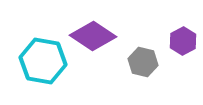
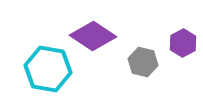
purple hexagon: moved 2 px down
cyan hexagon: moved 5 px right, 8 px down
